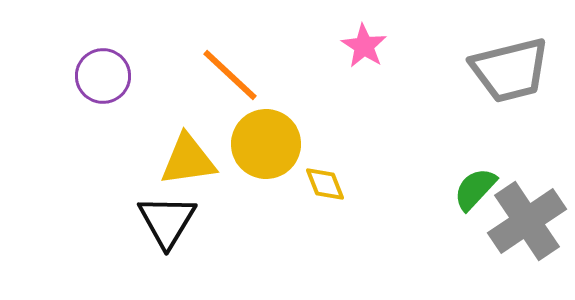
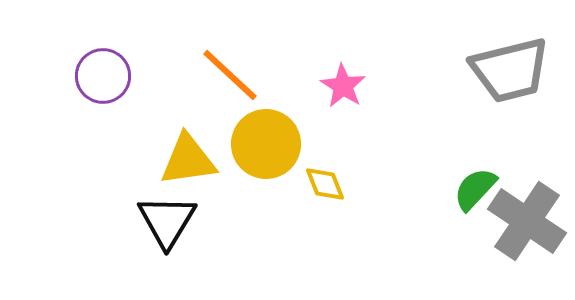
pink star: moved 21 px left, 40 px down
gray cross: rotated 22 degrees counterclockwise
